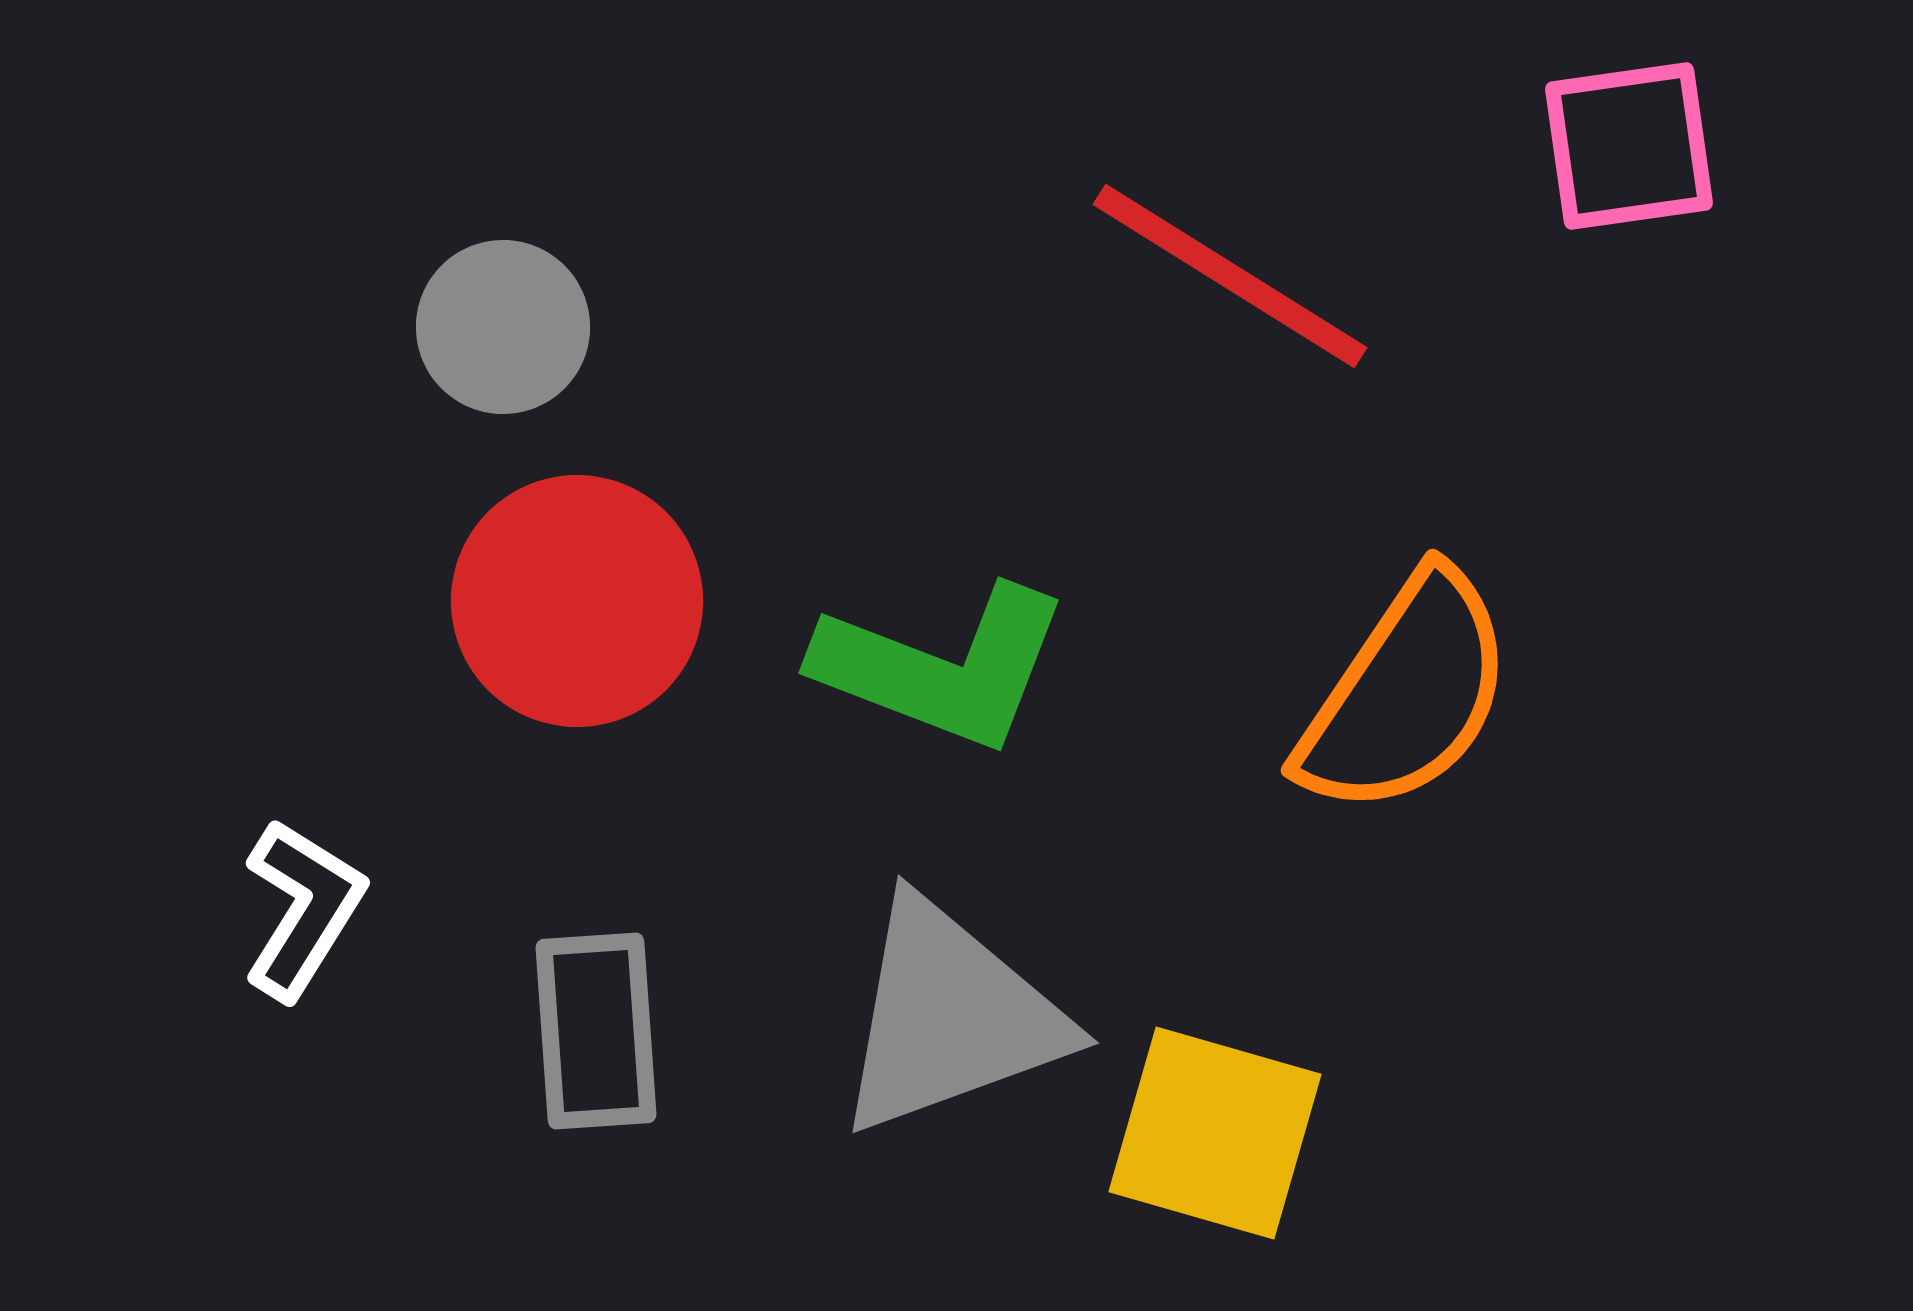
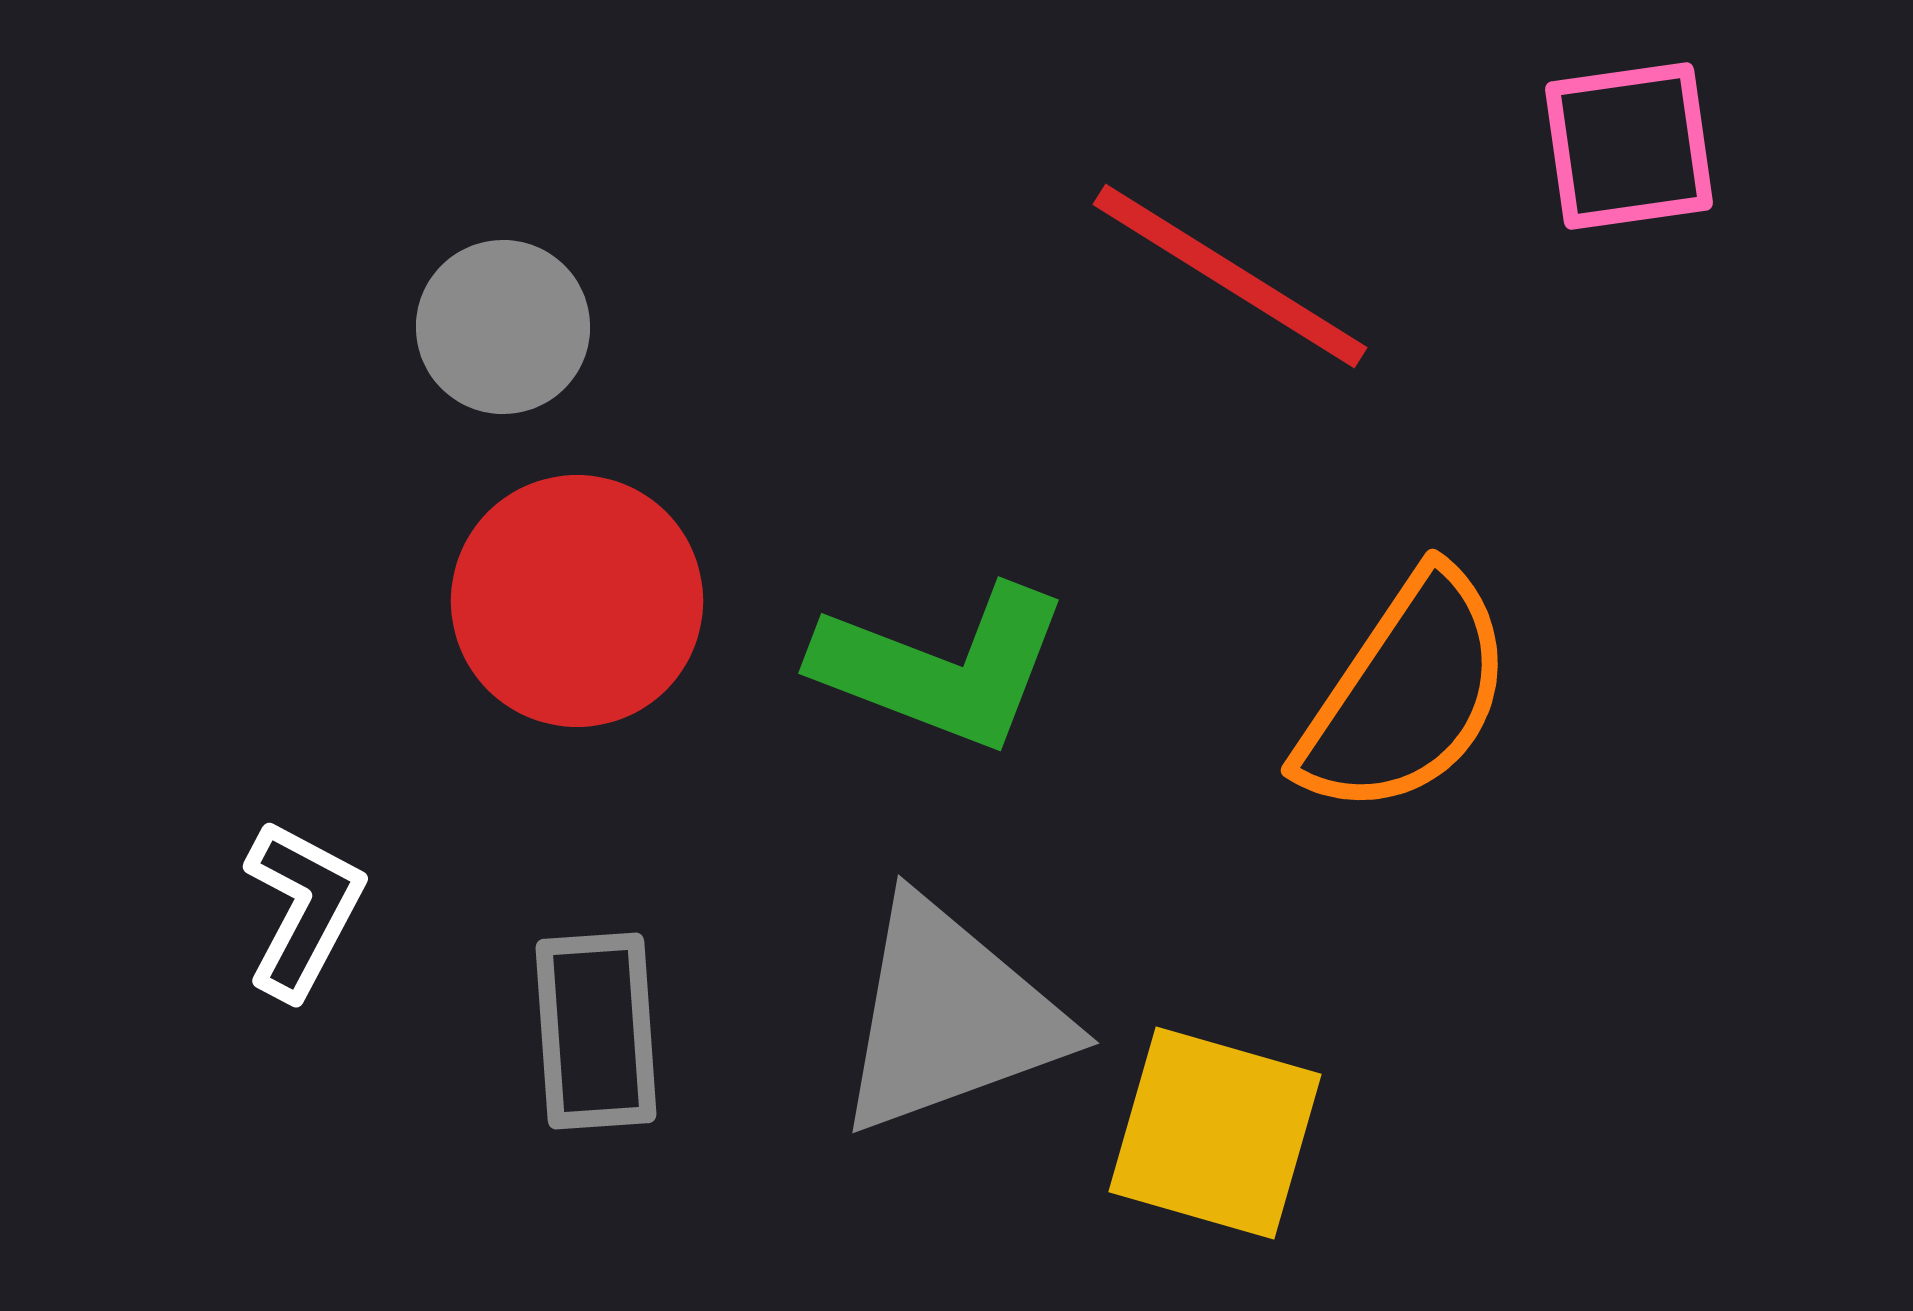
white L-shape: rotated 4 degrees counterclockwise
